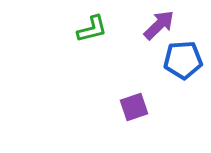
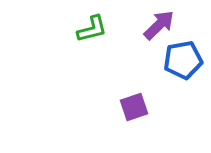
blue pentagon: rotated 6 degrees counterclockwise
